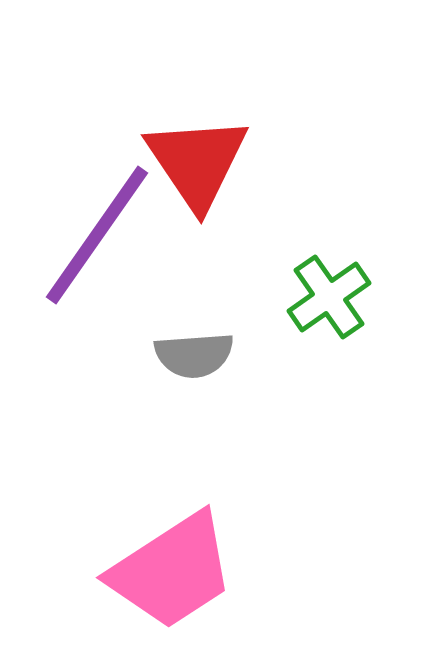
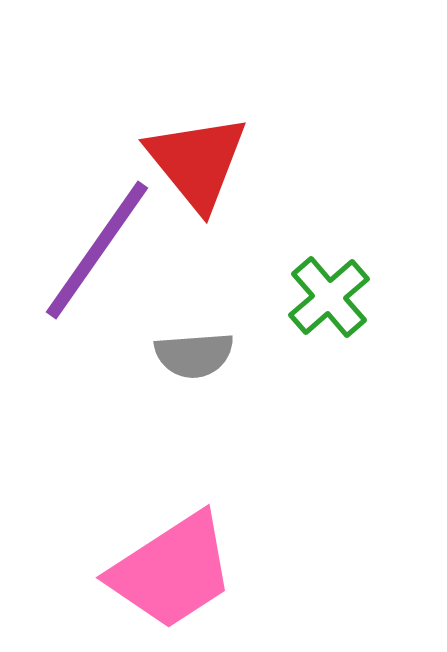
red triangle: rotated 5 degrees counterclockwise
purple line: moved 15 px down
green cross: rotated 6 degrees counterclockwise
